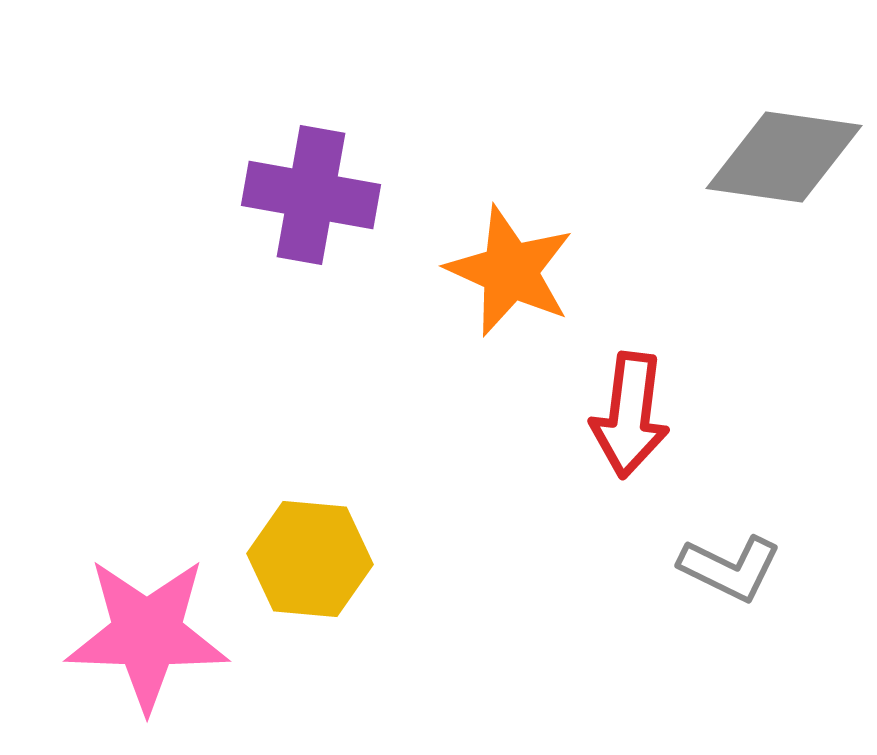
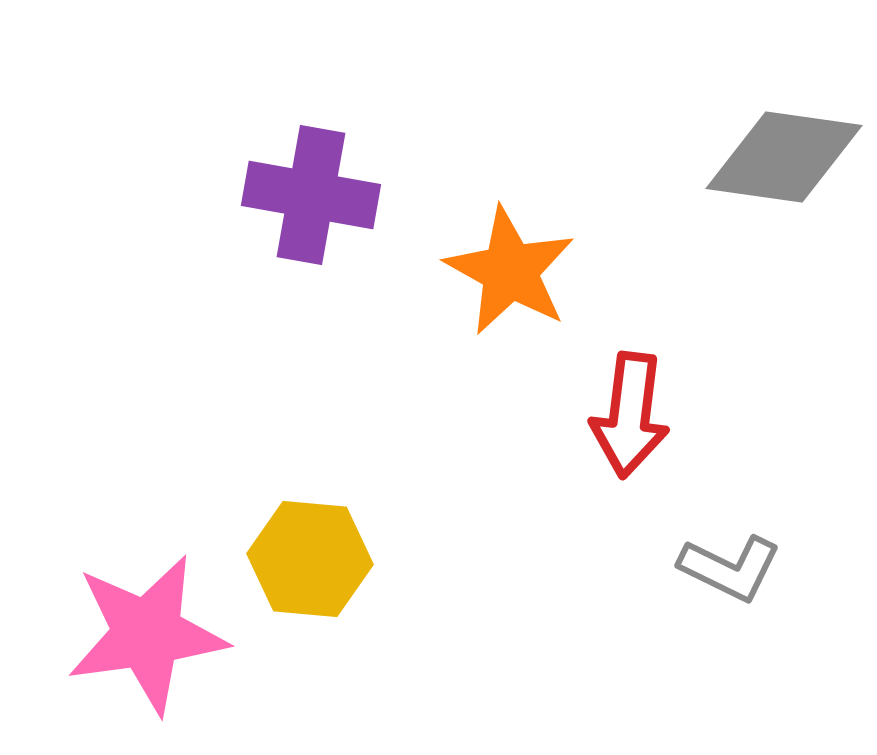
orange star: rotated 5 degrees clockwise
pink star: rotated 10 degrees counterclockwise
